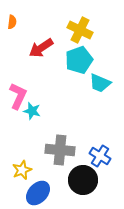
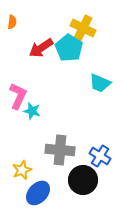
yellow cross: moved 3 px right, 2 px up
cyan pentagon: moved 10 px left, 12 px up; rotated 20 degrees counterclockwise
